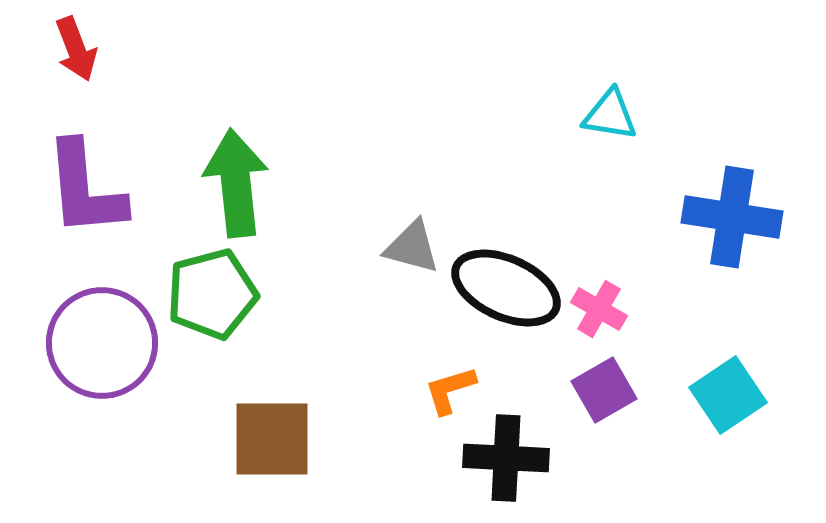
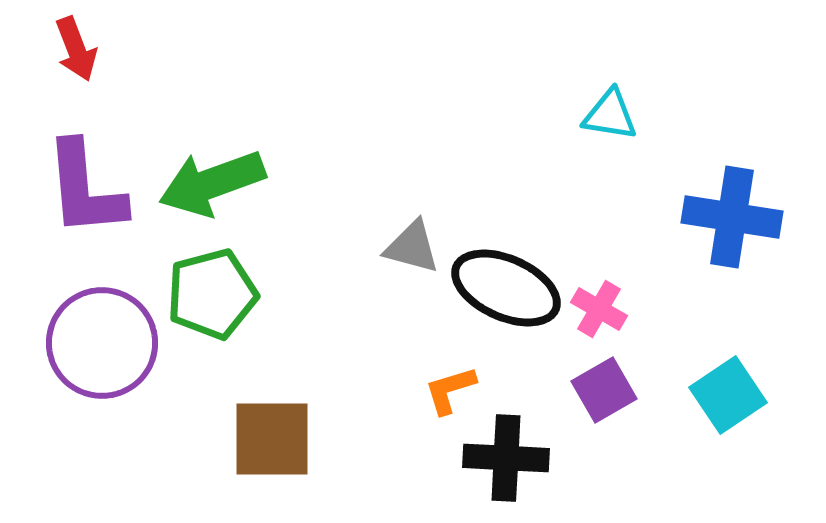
green arrow: moved 24 px left; rotated 104 degrees counterclockwise
